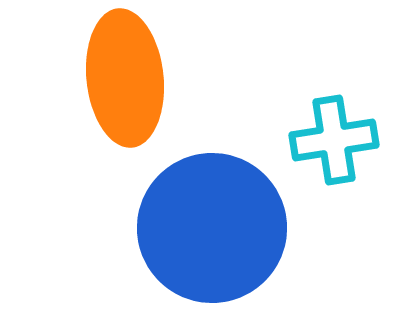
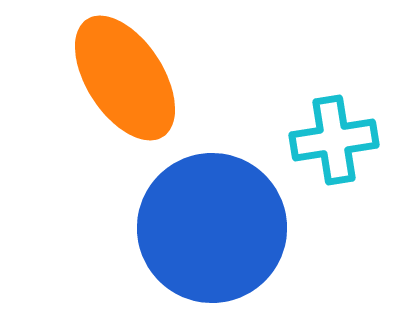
orange ellipse: rotated 27 degrees counterclockwise
